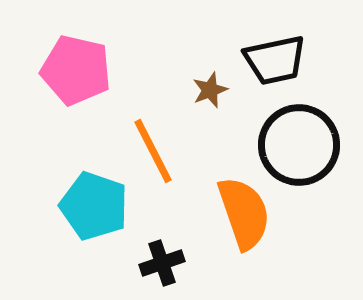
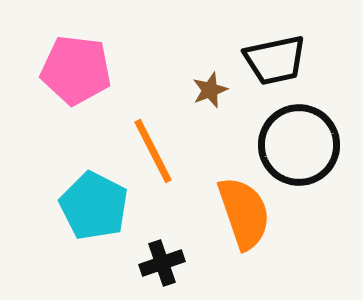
pink pentagon: rotated 6 degrees counterclockwise
cyan pentagon: rotated 8 degrees clockwise
